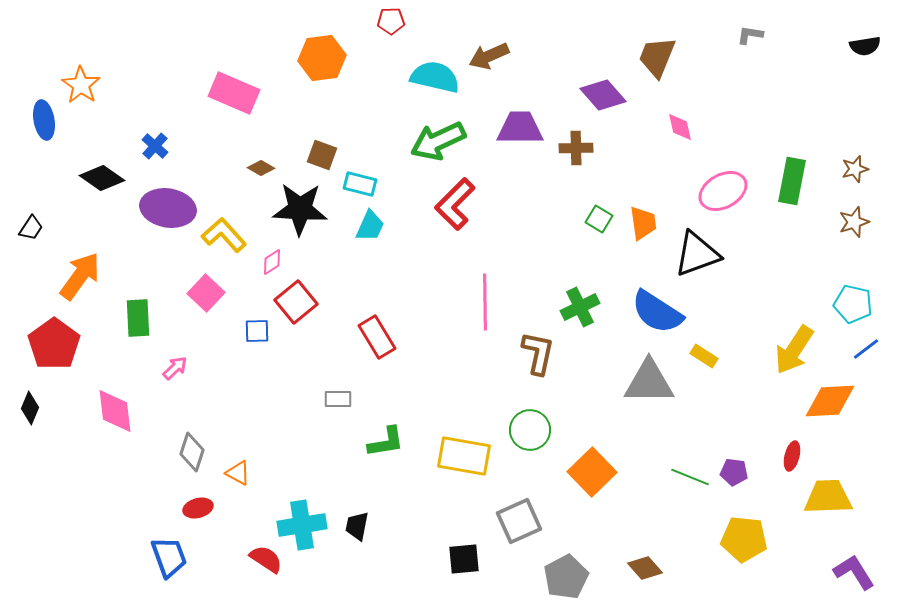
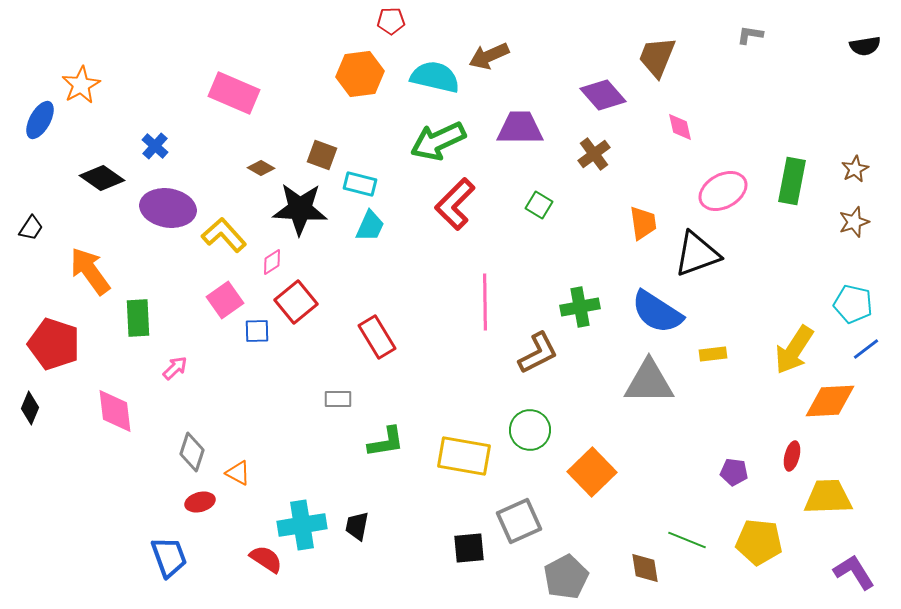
orange hexagon at (322, 58): moved 38 px right, 16 px down
orange star at (81, 85): rotated 9 degrees clockwise
blue ellipse at (44, 120): moved 4 px left; rotated 39 degrees clockwise
brown cross at (576, 148): moved 18 px right, 6 px down; rotated 36 degrees counterclockwise
brown star at (855, 169): rotated 12 degrees counterclockwise
green square at (599, 219): moved 60 px left, 14 px up
orange arrow at (80, 276): moved 10 px right, 5 px up; rotated 72 degrees counterclockwise
pink square at (206, 293): moved 19 px right, 7 px down; rotated 12 degrees clockwise
green cross at (580, 307): rotated 15 degrees clockwise
red pentagon at (54, 344): rotated 18 degrees counterclockwise
brown L-shape at (538, 353): rotated 51 degrees clockwise
yellow rectangle at (704, 356): moved 9 px right, 2 px up; rotated 40 degrees counterclockwise
green line at (690, 477): moved 3 px left, 63 px down
red ellipse at (198, 508): moved 2 px right, 6 px up
yellow pentagon at (744, 539): moved 15 px right, 3 px down
black square at (464, 559): moved 5 px right, 11 px up
brown diamond at (645, 568): rotated 32 degrees clockwise
